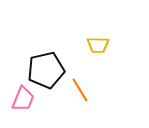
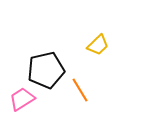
yellow trapezoid: rotated 45 degrees counterclockwise
pink trapezoid: moved 1 px left; rotated 144 degrees counterclockwise
